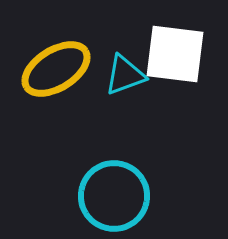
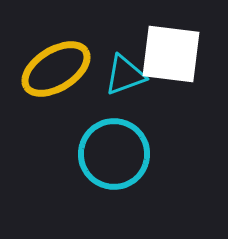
white square: moved 4 px left
cyan circle: moved 42 px up
